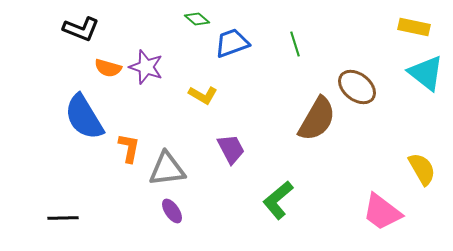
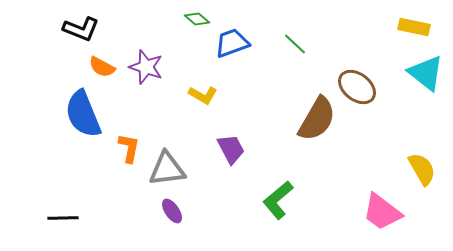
green line: rotated 30 degrees counterclockwise
orange semicircle: moved 6 px left, 1 px up; rotated 12 degrees clockwise
blue semicircle: moved 1 px left, 3 px up; rotated 9 degrees clockwise
